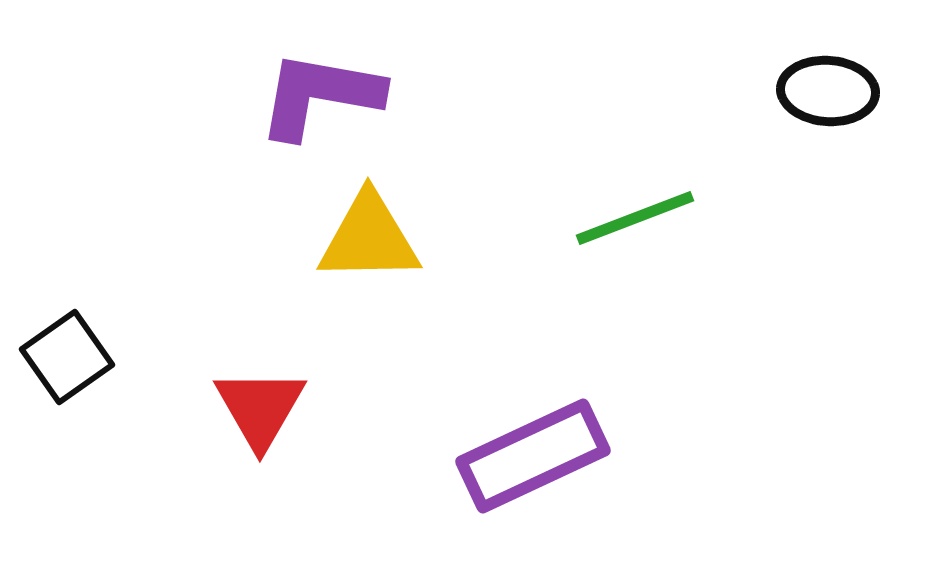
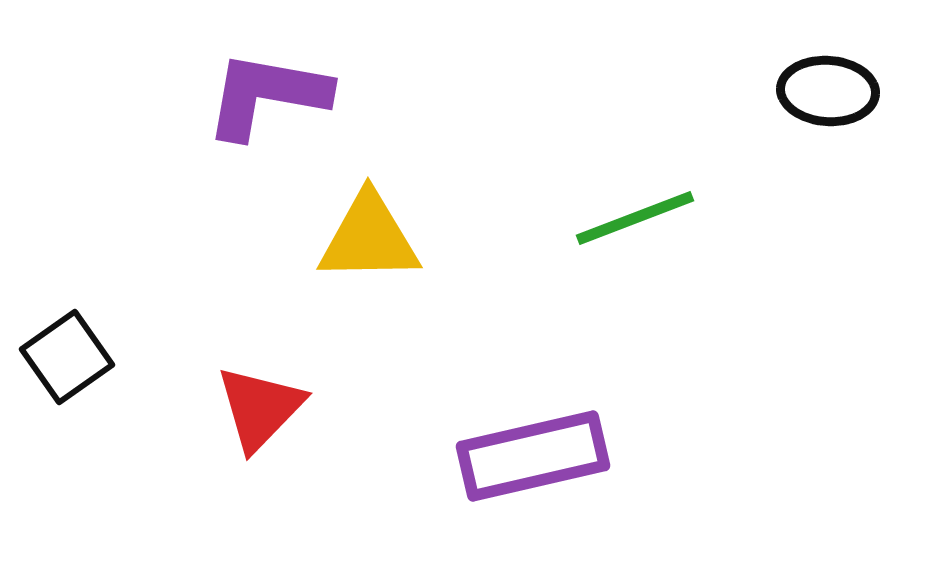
purple L-shape: moved 53 px left
red triangle: rotated 14 degrees clockwise
purple rectangle: rotated 12 degrees clockwise
